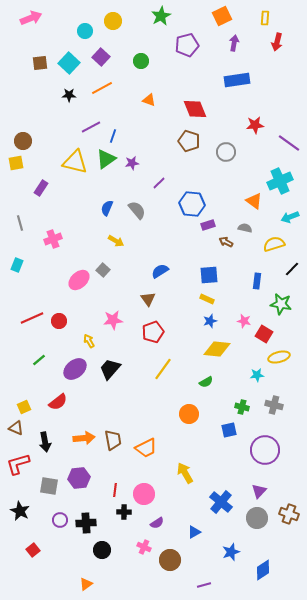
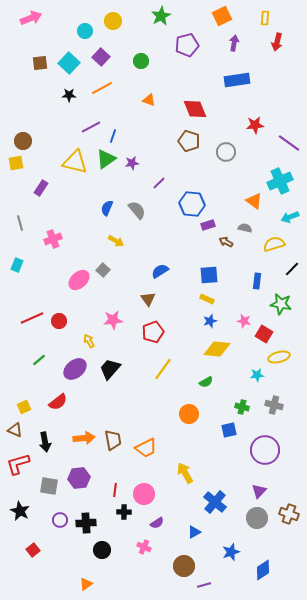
brown triangle at (16, 428): moved 1 px left, 2 px down
blue cross at (221, 502): moved 6 px left
brown circle at (170, 560): moved 14 px right, 6 px down
